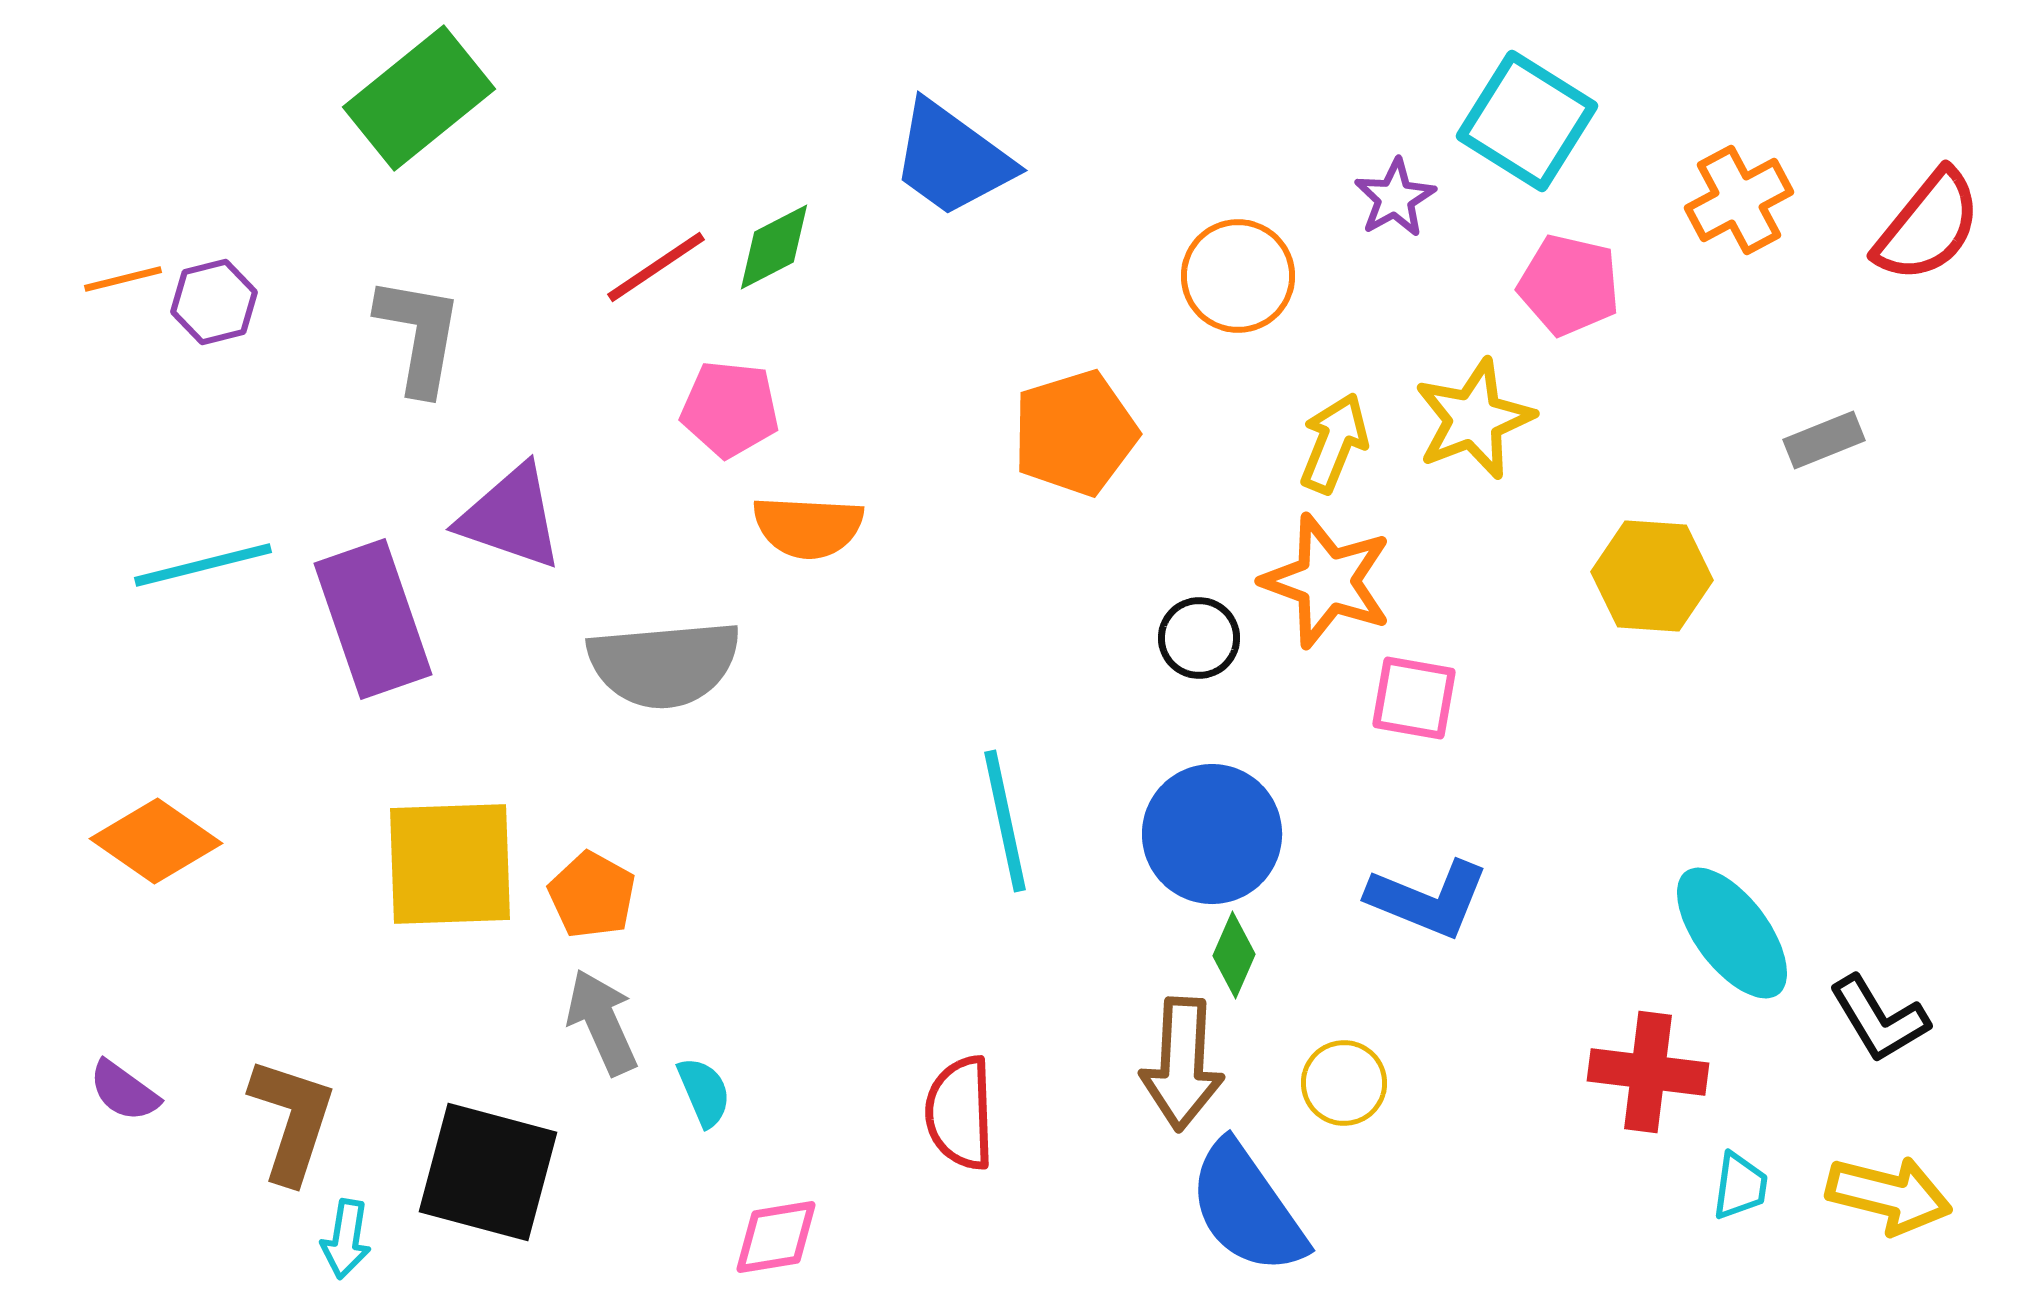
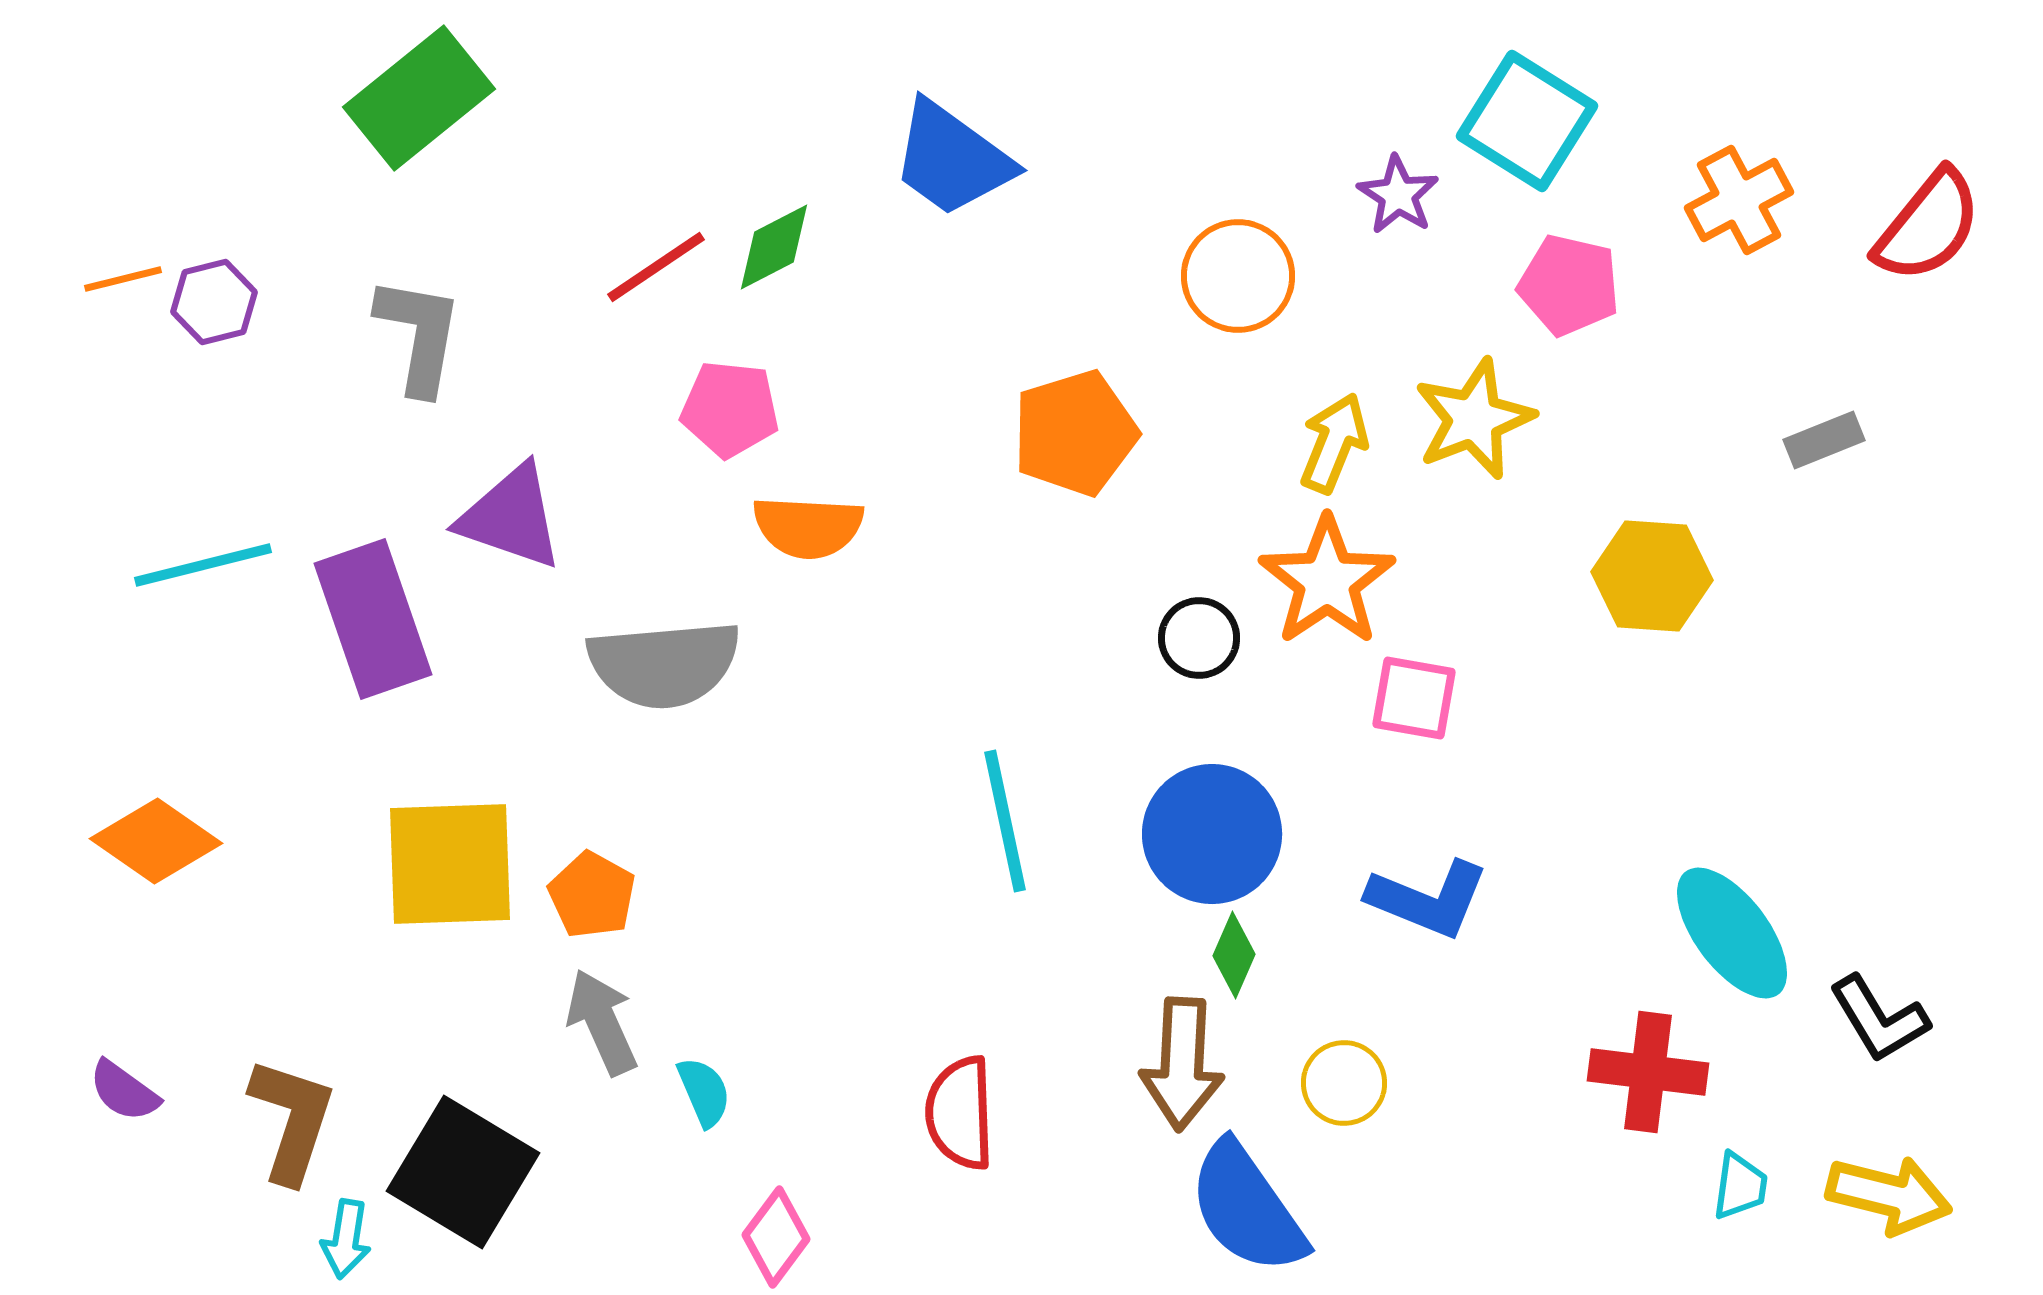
purple star at (1395, 198): moved 3 px right, 3 px up; rotated 10 degrees counterclockwise
orange star at (1327, 581): rotated 18 degrees clockwise
black square at (488, 1172): moved 25 px left; rotated 16 degrees clockwise
pink diamond at (776, 1237): rotated 44 degrees counterclockwise
